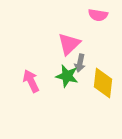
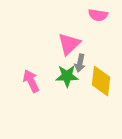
green star: rotated 15 degrees counterclockwise
yellow diamond: moved 2 px left, 2 px up
